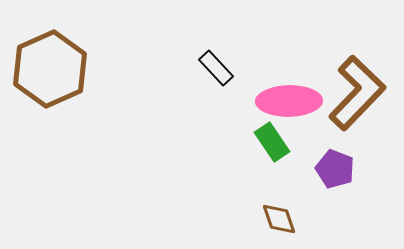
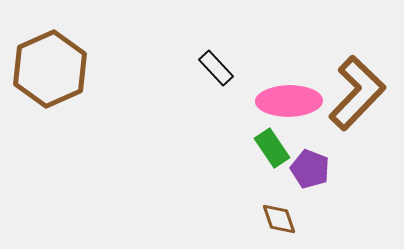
green rectangle: moved 6 px down
purple pentagon: moved 25 px left
